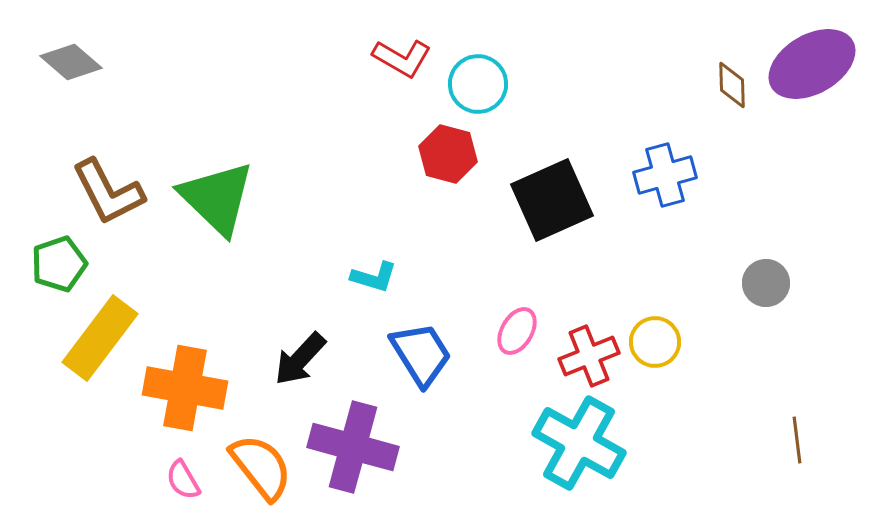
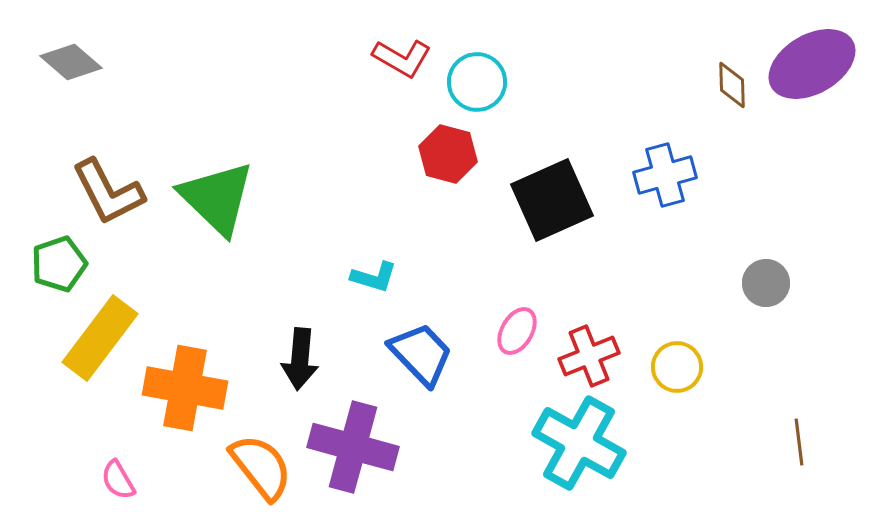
cyan circle: moved 1 px left, 2 px up
yellow circle: moved 22 px right, 25 px down
blue trapezoid: rotated 12 degrees counterclockwise
black arrow: rotated 38 degrees counterclockwise
brown line: moved 2 px right, 2 px down
pink semicircle: moved 65 px left
